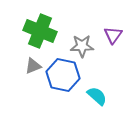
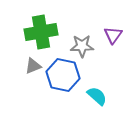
green cross: moved 1 px right, 1 px down; rotated 32 degrees counterclockwise
